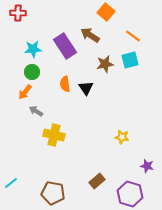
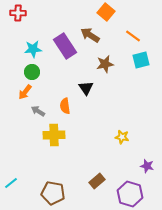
cyan square: moved 11 px right
orange semicircle: moved 22 px down
gray arrow: moved 2 px right
yellow cross: rotated 15 degrees counterclockwise
